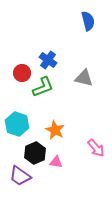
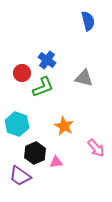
blue cross: moved 1 px left
orange star: moved 9 px right, 4 px up
pink triangle: rotated 16 degrees counterclockwise
